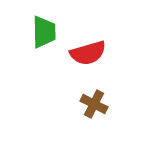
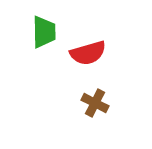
brown cross: moved 1 px right, 1 px up
